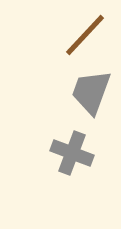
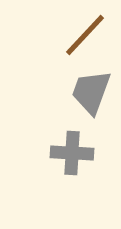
gray cross: rotated 18 degrees counterclockwise
